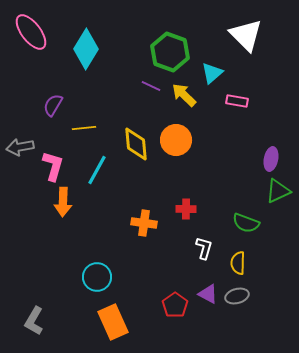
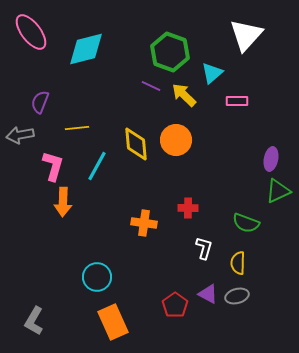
white triangle: rotated 27 degrees clockwise
cyan diamond: rotated 45 degrees clockwise
pink rectangle: rotated 10 degrees counterclockwise
purple semicircle: moved 13 px left, 3 px up; rotated 10 degrees counterclockwise
yellow line: moved 7 px left
gray arrow: moved 12 px up
cyan line: moved 4 px up
red cross: moved 2 px right, 1 px up
